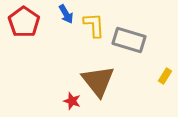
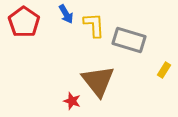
yellow rectangle: moved 1 px left, 6 px up
